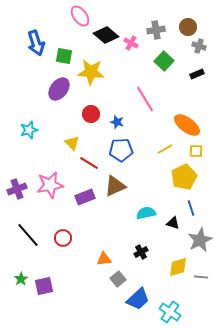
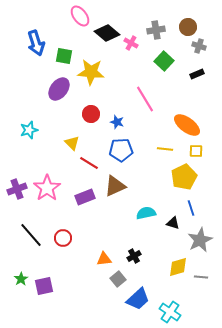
black diamond at (106, 35): moved 1 px right, 2 px up
yellow line at (165, 149): rotated 35 degrees clockwise
pink star at (50, 185): moved 3 px left, 3 px down; rotated 24 degrees counterclockwise
black line at (28, 235): moved 3 px right
black cross at (141, 252): moved 7 px left, 4 px down
